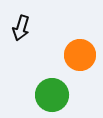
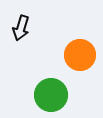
green circle: moved 1 px left
